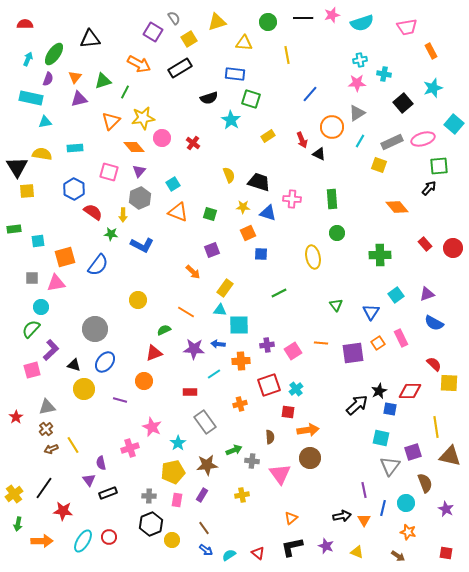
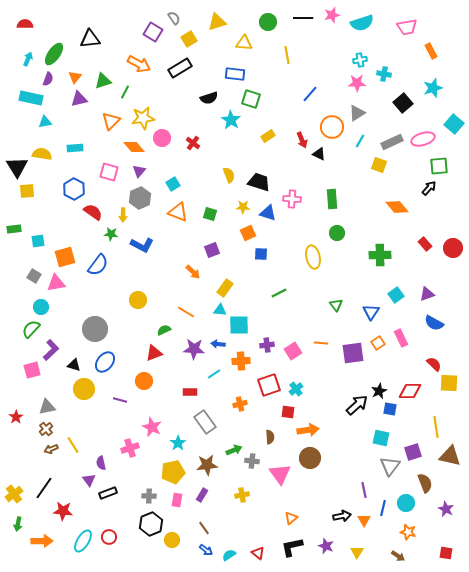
gray square at (32, 278): moved 2 px right, 2 px up; rotated 32 degrees clockwise
yellow triangle at (357, 552): rotated 40 degrees clockwise
